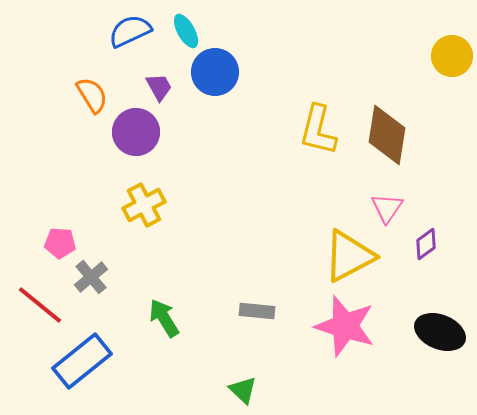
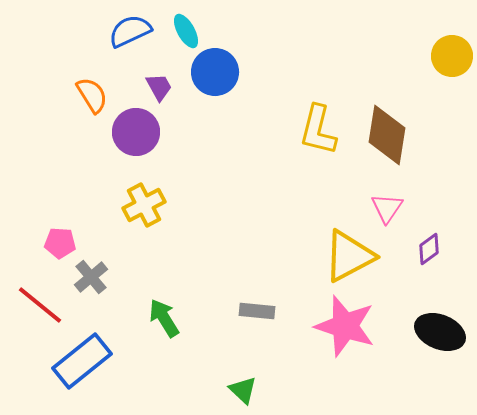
purple diamond: moved 3 px right, 5 px down
